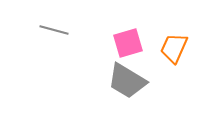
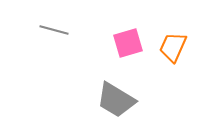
orange trapezoid: moved 1 px left, 1 px up
gray trapezoid: moved 11 px left, 19 px down
